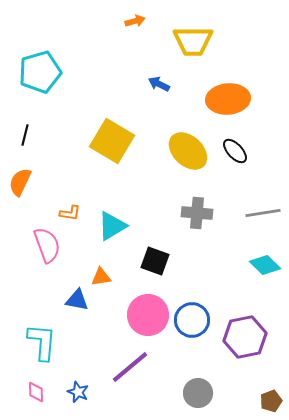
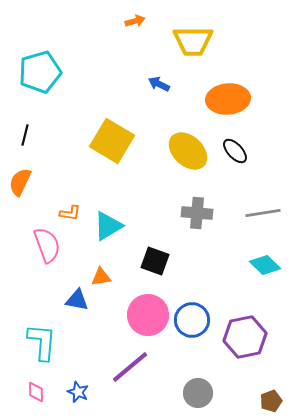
cyan triangle: moved 4 px left
